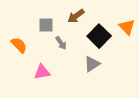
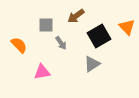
black square: rotated 15 degrees clockwise
